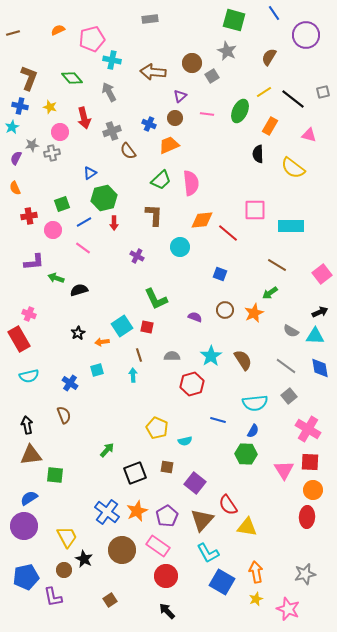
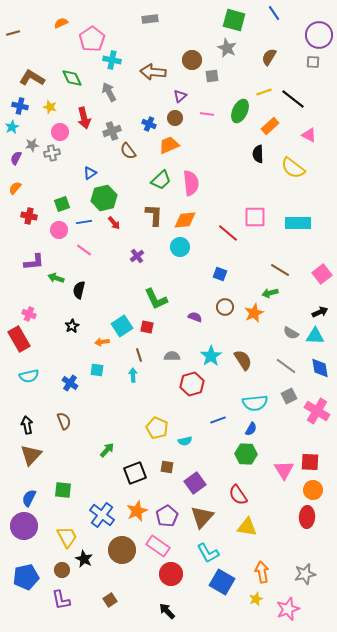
orange semicircle at (58, 30): moved 3 px right, 7 px up
purple circle at (306, 35): moved 13 px right
pink pentagon at (92, 39): rotated 20 degrees counterclockwise
gray star at (227, 51): moved 3 px up
brown circle at (192, 63): moved 3 px up
gray square at (212, 76): rotated 24 degrees clockwise
brown L-shape at (29, 78): moved 3 px right; rotated 80 degrees counterclockwise
green diamond at (72, 78): rotated 15 degrees clockwise
yellow line at (264, 92): rotated 14 degrees clockwise
gray square at (323, 92): moved 10 px left, 30 px up; rotated 16 degrees clockwise
orange rectangle at (270, 126): rotated 18 degrees clockwise
pink triangle at (309, 135): rotated 14 degrees clockwise
orange semicircle at (15, 188): rotated 64 degrees clockwise
pink square at (255, 210): moved 7 px down
red cross at (29, 216): rotated 21 degrees clockwise
orange diamond at (202, 220): moved 17 px left
blue line at (84, 222): rotated 21 degrees clockwise
red arrow at (114, 223): rotated 40 degrees counterclockwise
cyan rectangle at (291, 226): moved 7 px right, 3 px up
pink circle at (53, 230): moved 6 px right
pink line at (83, 248): moved 1 px right, 2 px down
purple cross at (137, 256): rotated 24 degrees clockwise
brown line at (277, 265): moved 3 px right, 5 px down
black semicircle at (79, 290): rotated 60 degrees counterclockwise
green arrow at (270, 293): rotated 21 degrees clockwise
brown circle at (225, 310): moved 3 px up
gray semicircle at (291, 331): moved 2 px down
black star at (78, 333): moved 6 px left, 7 px up
cyan square at (97, 370): rotated 24 degrees clockwise
gray square at (289, 396): rotated 14 degrees clockwise
brown semicircle at (64, 415): moved 6 px down
blue line at (218, 420): rotated 35 degrees counterclockwise
pink cross at (308, 429): moved 9 px right, 18 px up
blue semicircle at (253, 431): moved 2 px left, 2 px up
brown triangle at (31, 455): rotated 40 degrees counterclockwise
green square at (55, 475): moved 8 px right, 15 px down
purple square at (195, 483): rotated 15 degrees clockwise
blue semicircle at (29, 498): rotated 30 degrees counterclockwise
red semicircle at (228, 505): moved 10 px right, 10 px up
blue cross at (107, 512): moved 5 px left, 3 px down
brown triangle at (202, 520): moved 3 px up
brown circle at (64, 570): moved 2 px left
orange arrow at (256, 572): moved 6 px right
red circle at (166, 576): moved 5 px right, 2 px up
purple L-shape at (53, 597): moved 8 px right, 3 px down
pink star at (288, 609): rotated 30 degrees clockwise
